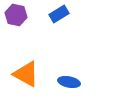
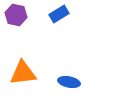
orange triangle: moved 3 px left, 1 px up; rotated 36 degrees counterclockwise
